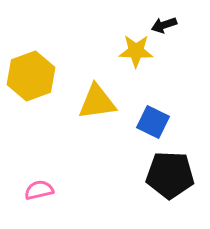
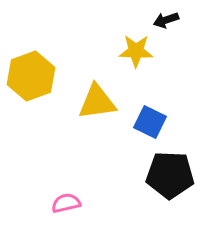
black arrow: moved 2 px right, 5 px up
blue square: moved 3 px left
pink semicircle: moved 27 px right, 13 px down
